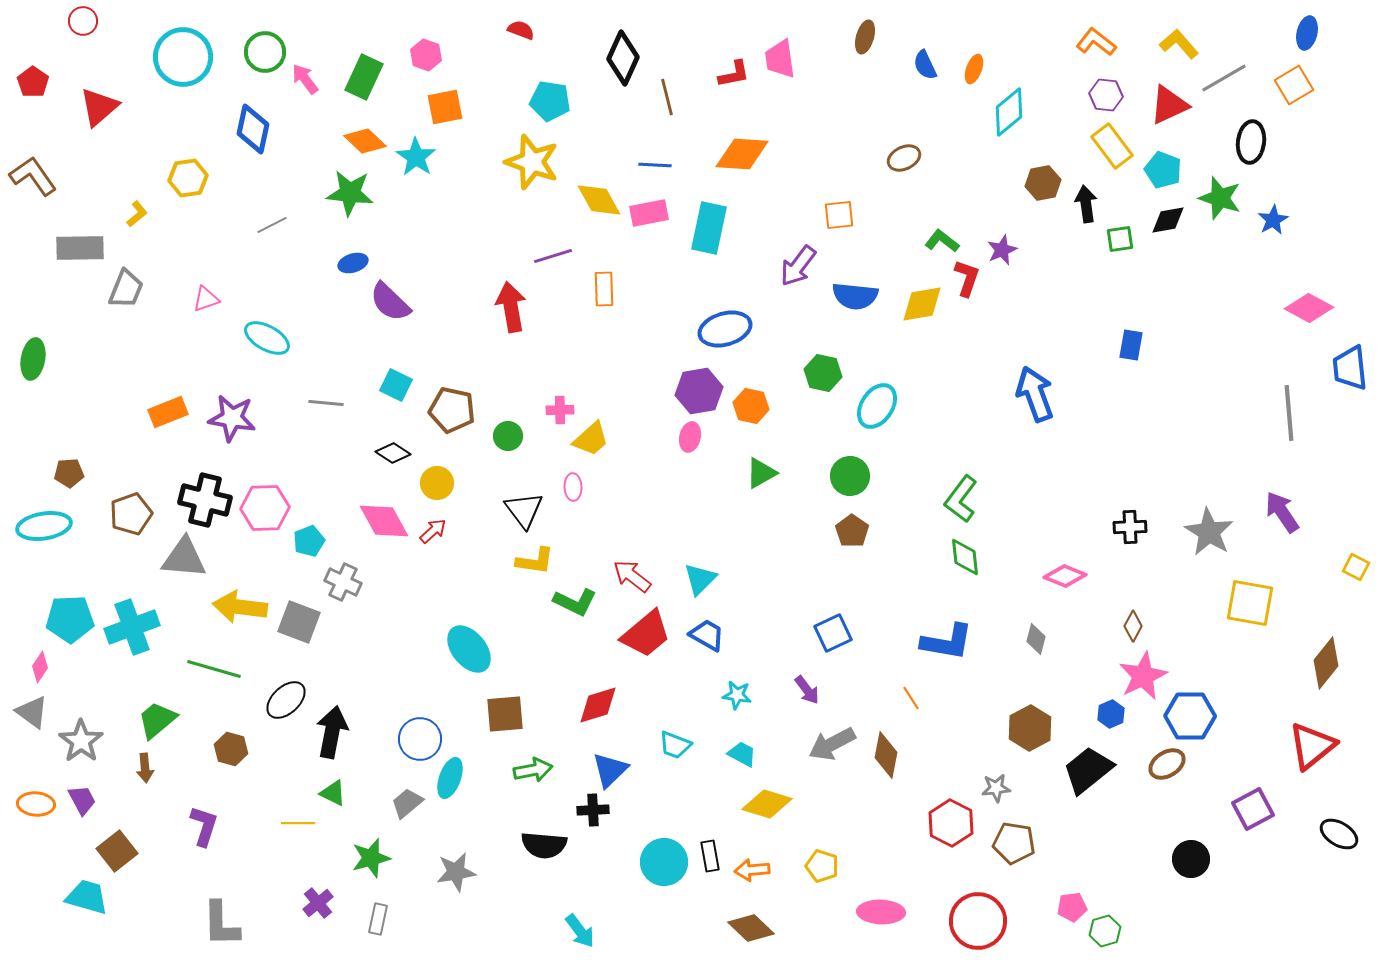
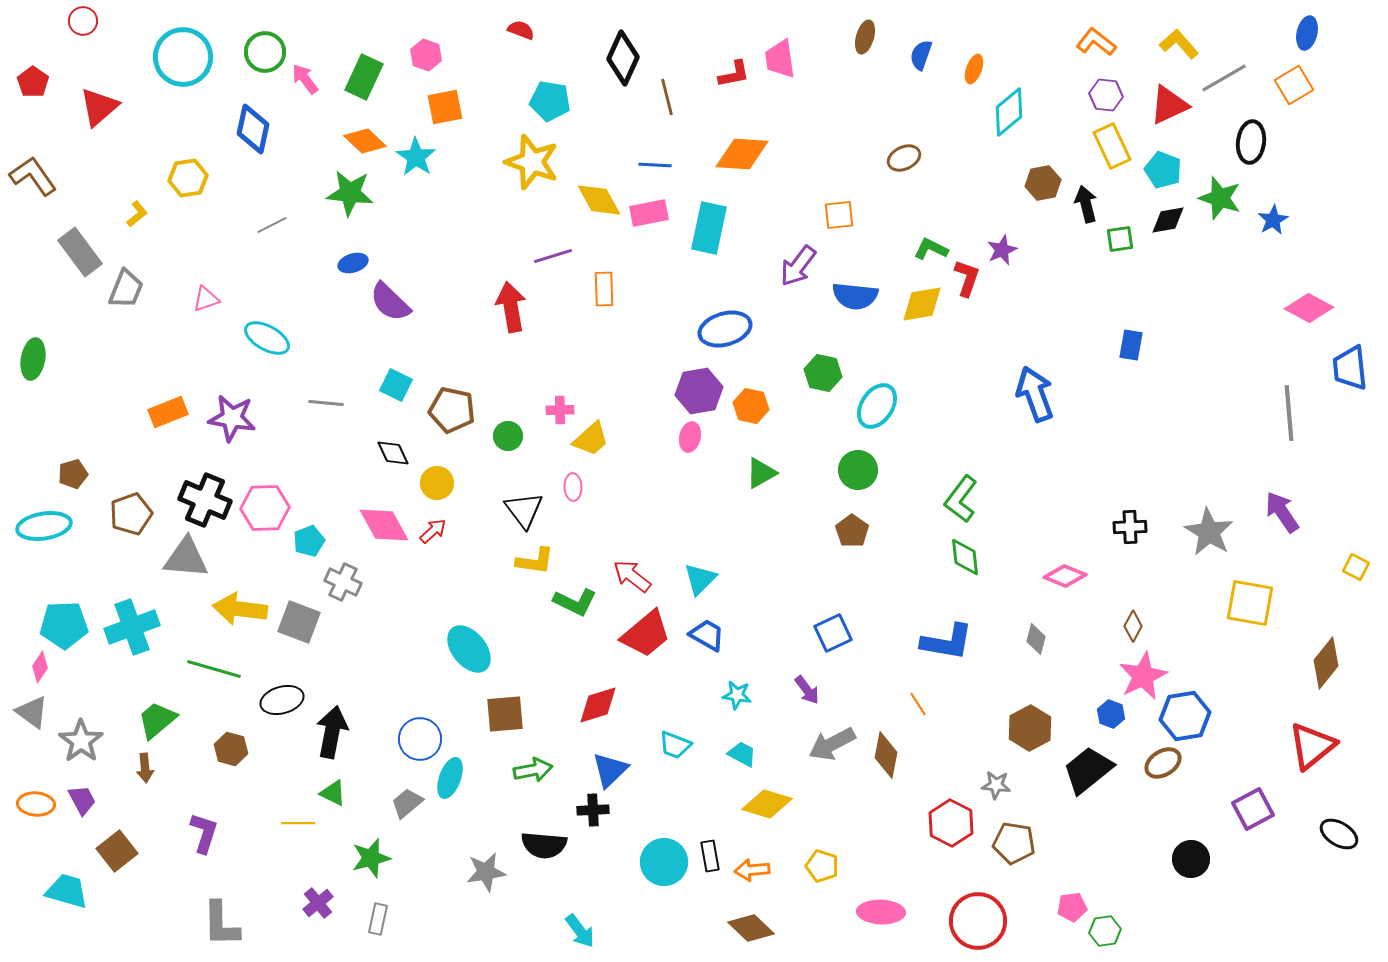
blue semicircle at (925, 65): moved 4 px left, 10 px up; rotated 44 degrees clockwise
yellow rectangle at (1112, 146): rotated 12 degrees clockwise
black arrow at (1086, 204): rotated 6 degrees counterclockwise
green L-shape at (942, 241): moved 11 px left, 8 px down; rotated 12 degrees counterclockwise
gray rectangle at (80, 248): moved 4 px down; rotated 54 degrees clockwise
black diamond at (393, 453): rotated 32 degrees clockwise
brown pentagon at (69, 473): moved 4 px right, 1 px down; rotated 12 degrees counterclockwise
green circle at (850, 476): moved 8 px right, 6 px up
black cross at (205, 500): rotated 9 degrees clockwise
pink diamond at (384, 521): moved 4 px down
gray triangle at (184, 558): moved 2 px right
yellow arrow at (240, 607): moved 2 px down
cyan pentagon at (70, 619): moved 6 px left, 6 px down
orange line at (911, 698): moved 7 px right, 6 px down
black ellipse at (286, 700): moved 4 px left; rotated 27 degrees clockwise
blue hexagon at (1111, 714): rotated 16 degrees counterclockwise
blue hexagon at (1190, 716): moved 5 px left; rotated 9 degrees counterclockwise
brown ellipse at (1167, 764): moved 4 px left, 1 px up
gray star at (996, 788): moved 3 px up; rotated 12 degrees clockwise
purple L-shape at (204, 826): moved 7 px down
gray star at (456, 872): moved 30 px right
cyan trapezoid at (87, 897): moved 20 px left, 6 px up
green hexagon at (1105, 931): rotated 8 degrees clockwise
